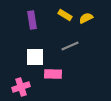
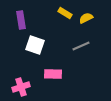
yellow rectangle: moved 2 px up
purple rectangle: moved 11 px left
gray line: moved 11 px right
white square: moved 12 px up; rotated 18 degrees clockwise
